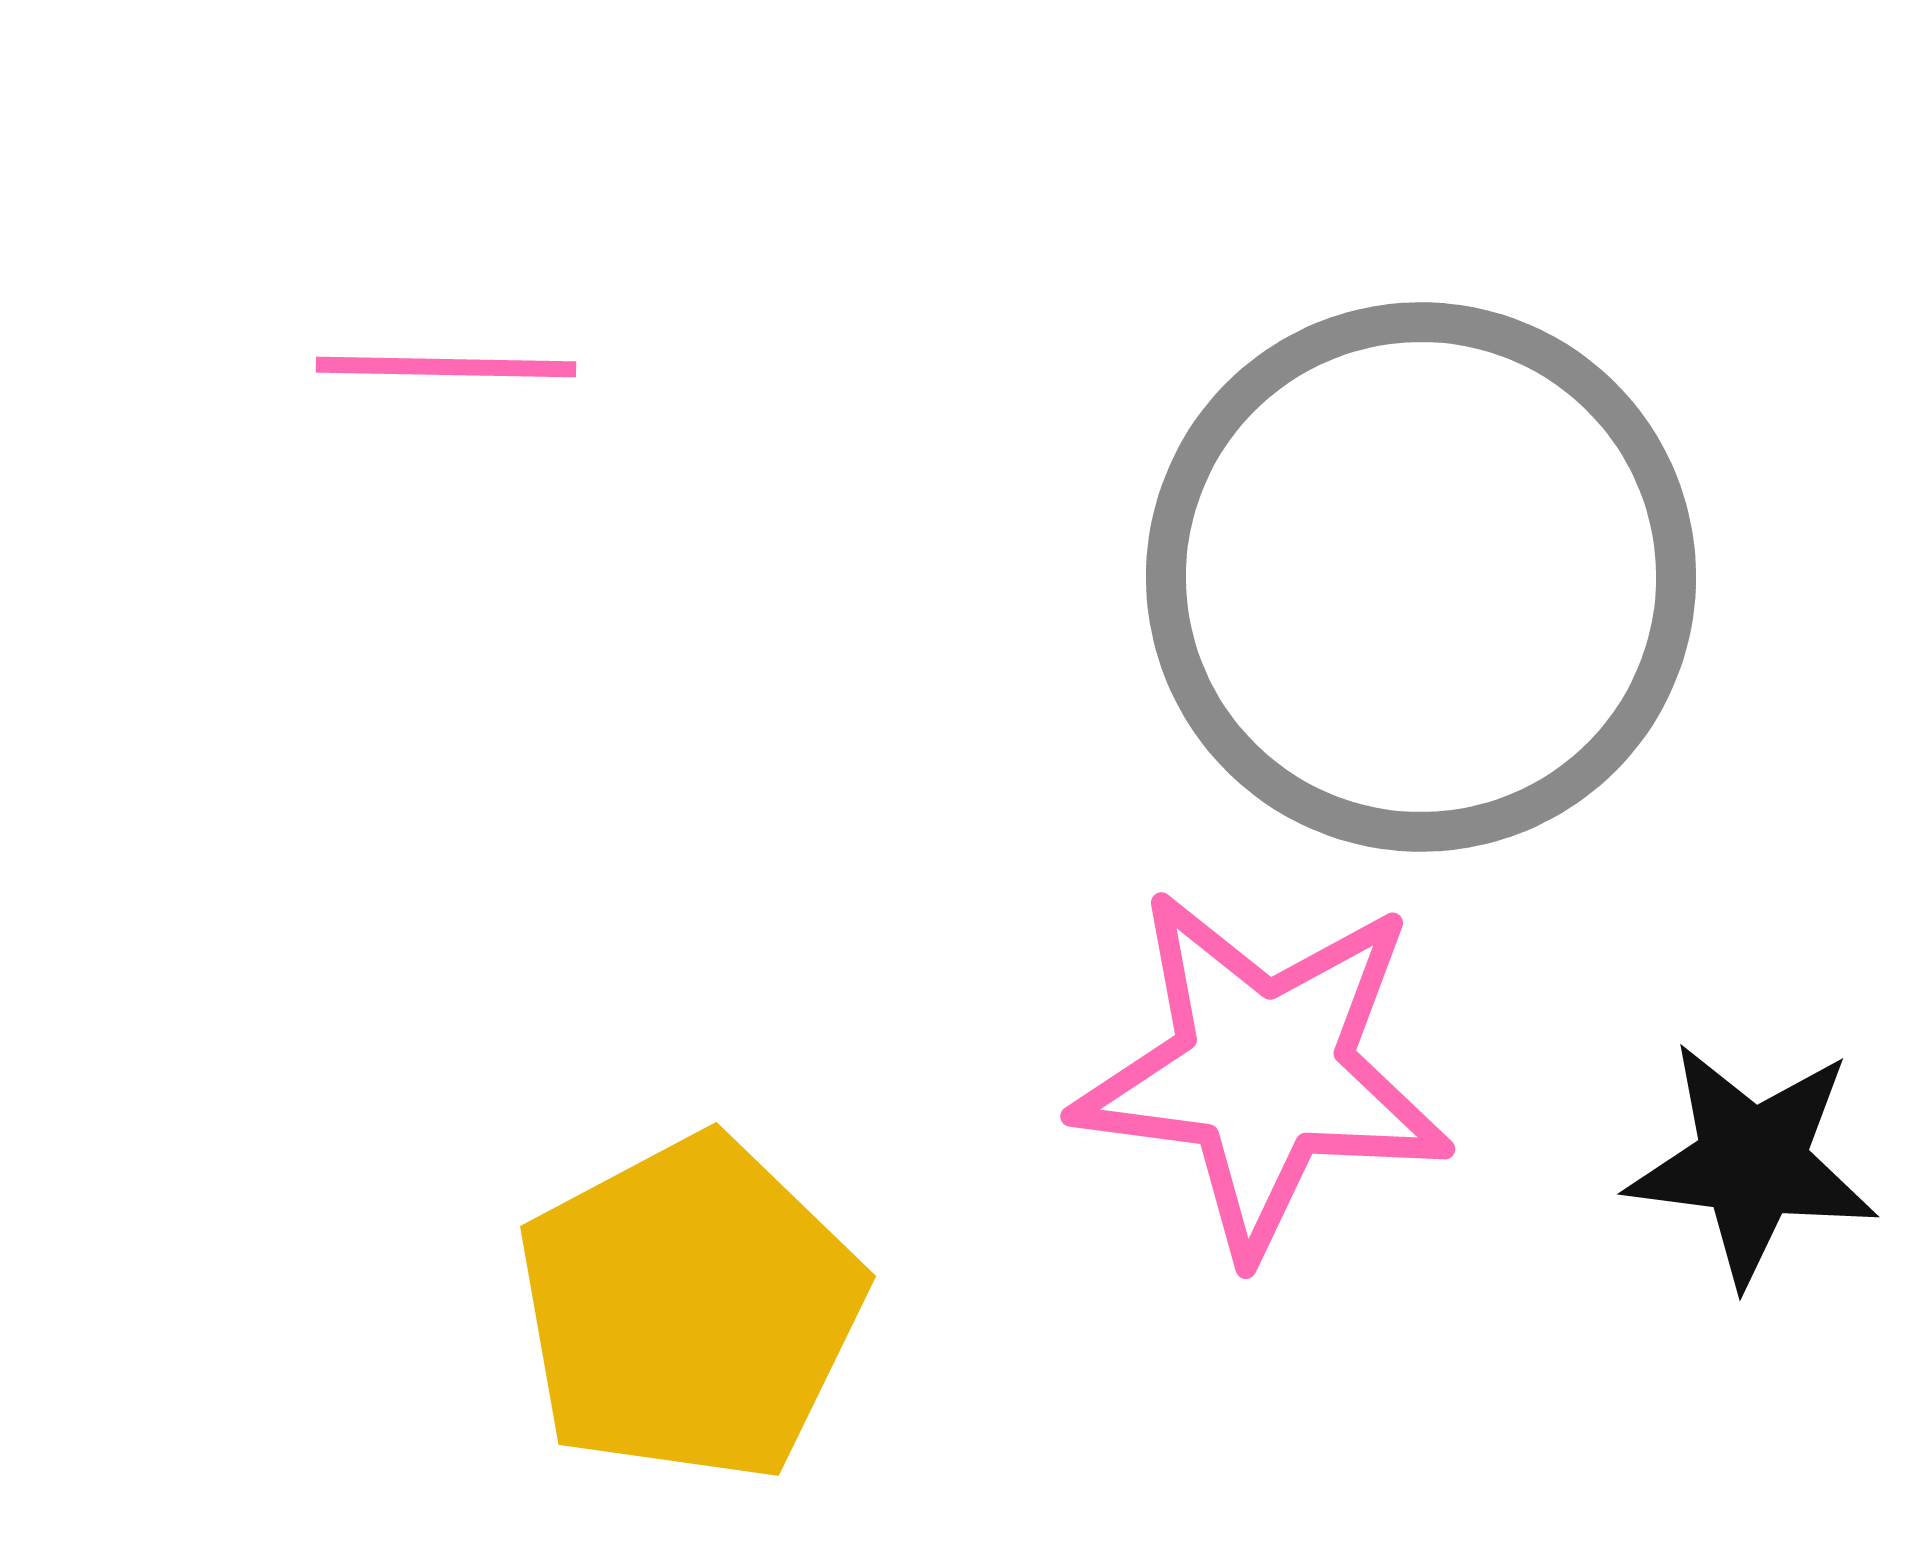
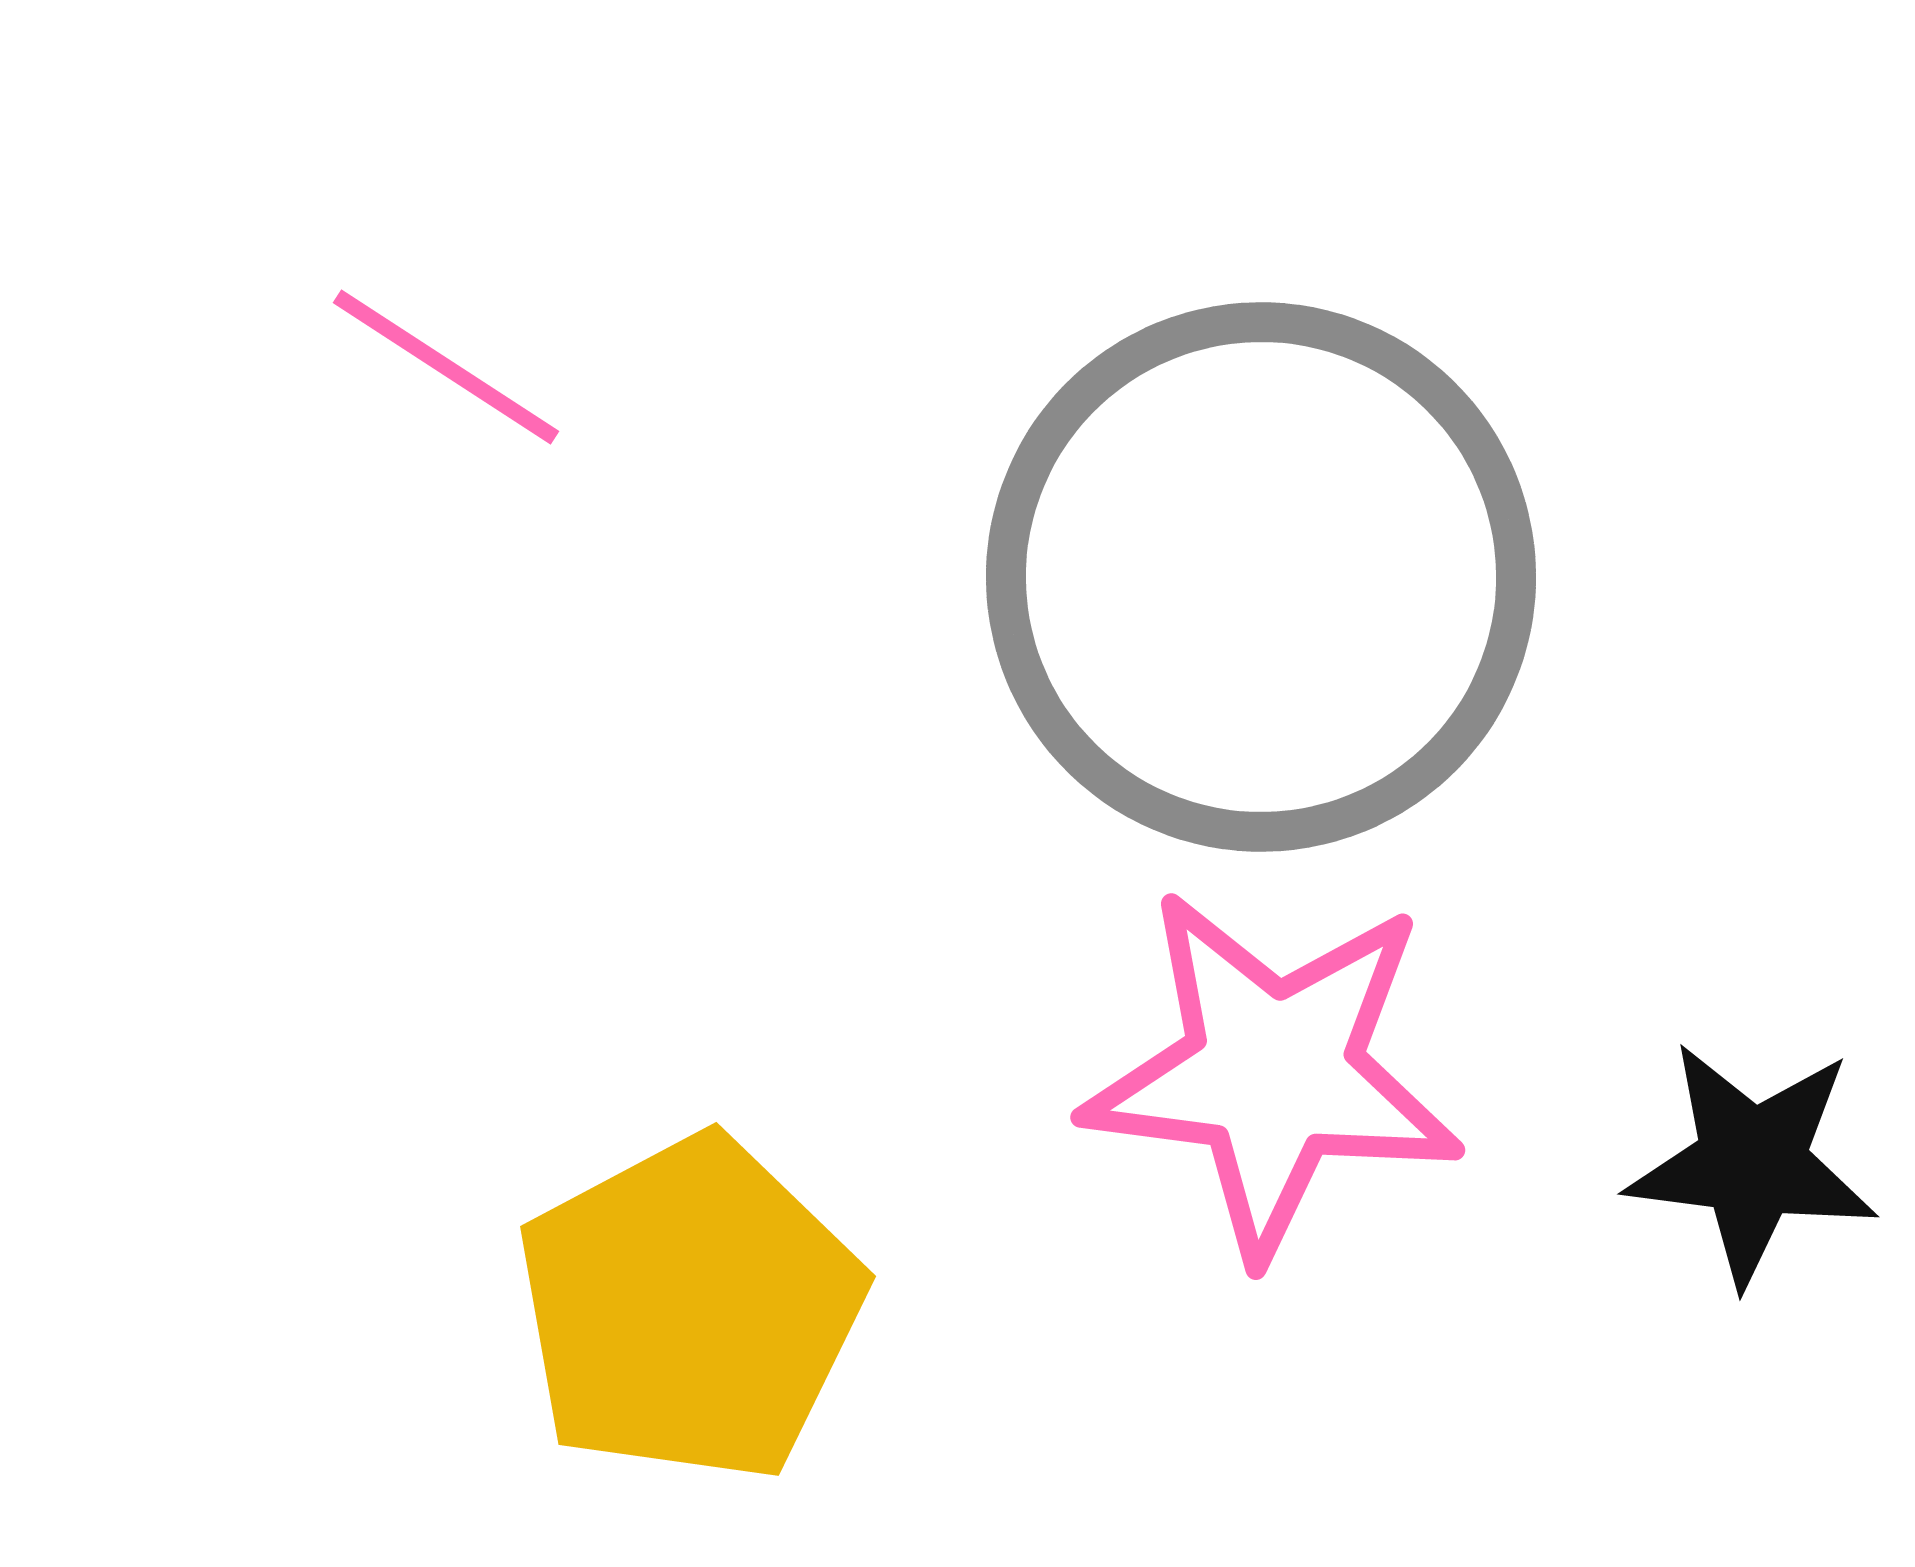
pink line: rotated 32 degrees clockwise
gray circle: moved 160 px left
pink star: moved 10 px right, 1 px down
